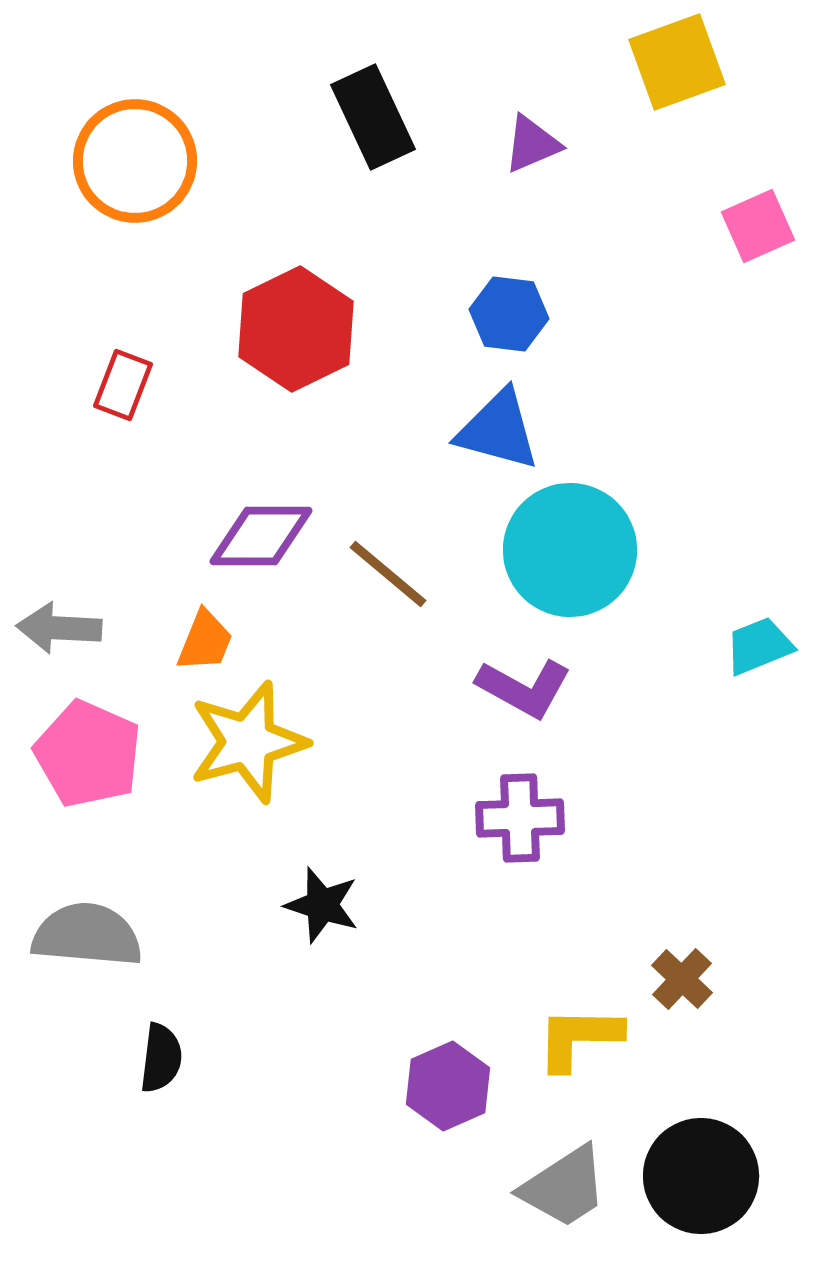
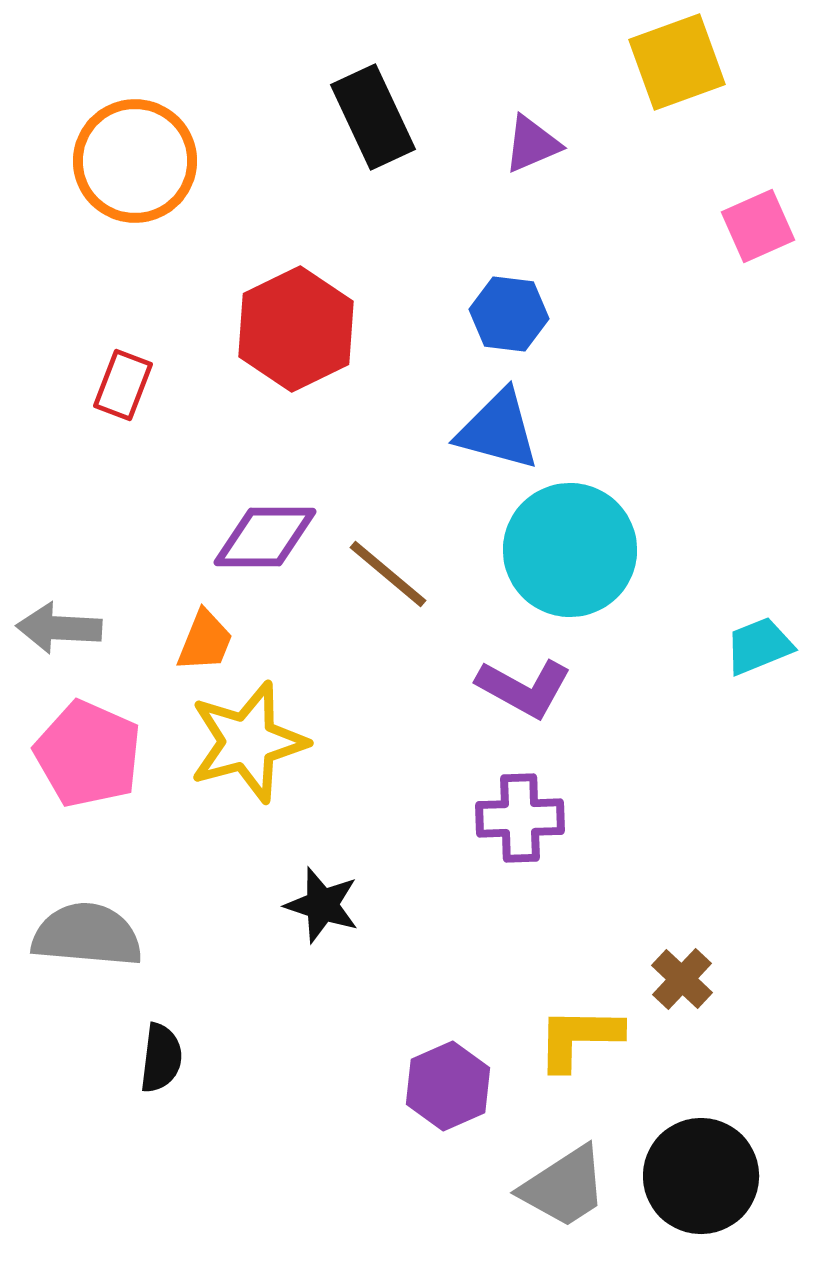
purple diamond: moved 4 px right, 1 px down
